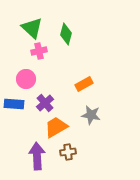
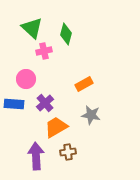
pink cross: moved 5 px right
purple arrow: moved 1 px left
